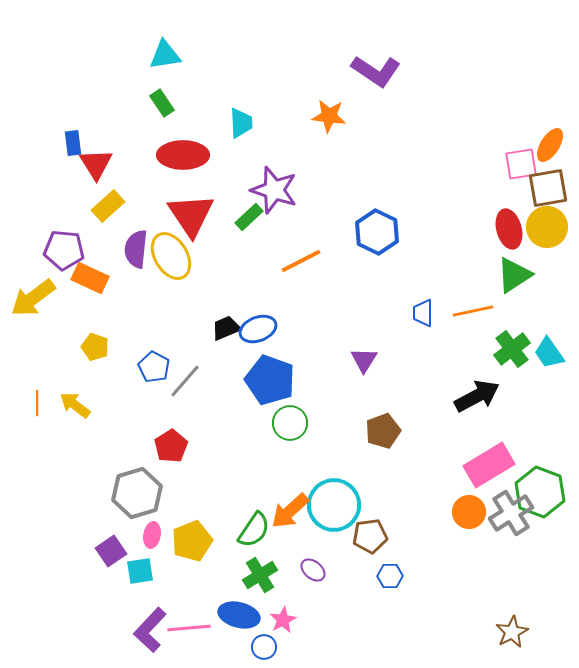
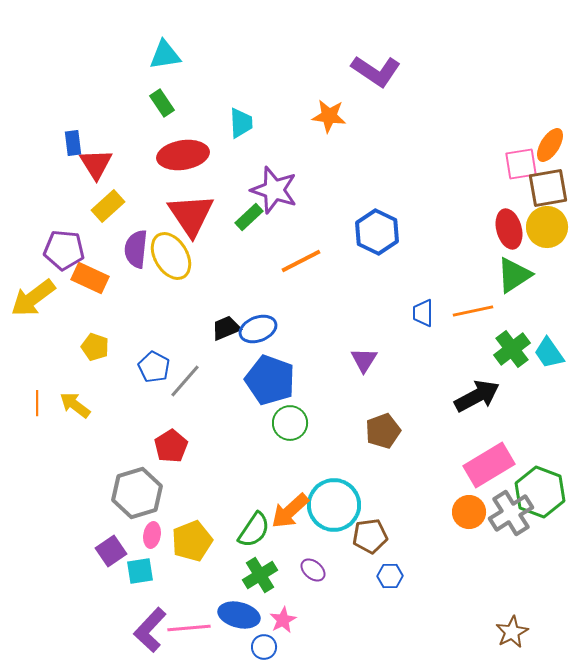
red ellipse at (183, 155): rotated 9 degrees counterclockwise
